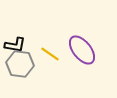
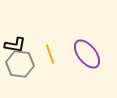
purple ellipse: moved 5 px right, 4 px down
yellow line: rotated 36 degrees clockwise
